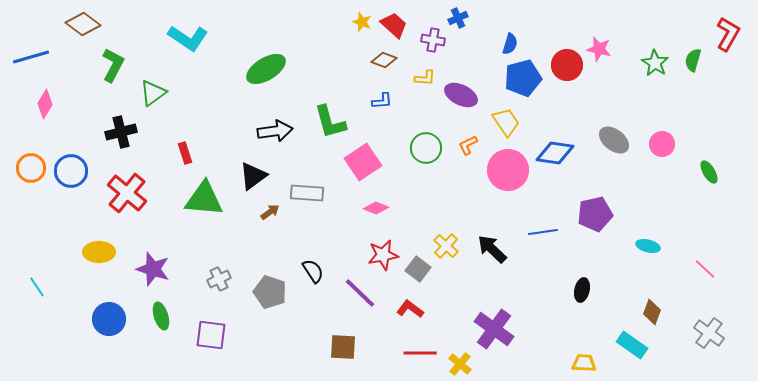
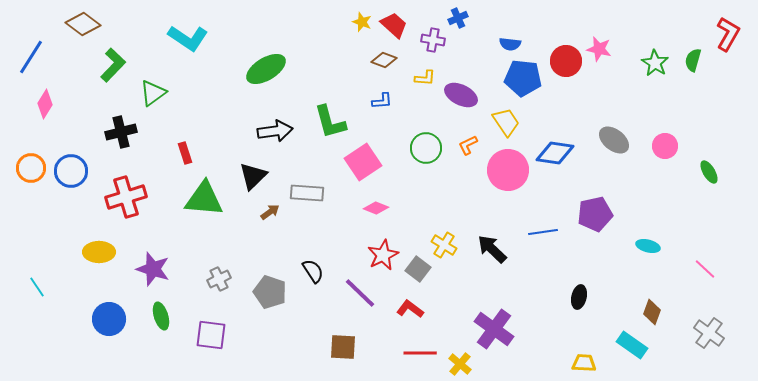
blue semicircle at (510, 44): rotated 80 degrees clockwise
blue line at (31, 57): rotated 42 degrees counterclockwise
green L-shape at (113, 65): rotated 16 degrees clockwise
red circle at (567, 65): moved 1 px left, 4 px up
blue pentagon at (523, 78): rotated 21 degrees clockwise
pink circle at (662, 144): moved 3 px right, 2 px down
black triangle at (253, 176): rotated 8 degrees counterclockwise
red cross at (127, 193): moved 1 px left, 4 px down; rotated 33 degrees clockwise
yellow cross at (446, 246): moved 2 px left, 1 px up; rotated 10 degrees counterclockwise
red star at (383, 255): rotated 16 degrees counterclockwise
black ellipse at (582, 290): moved 3 px left, 7 px down
